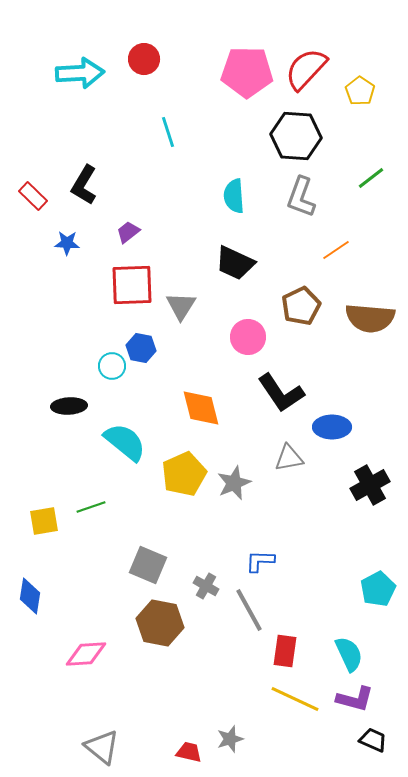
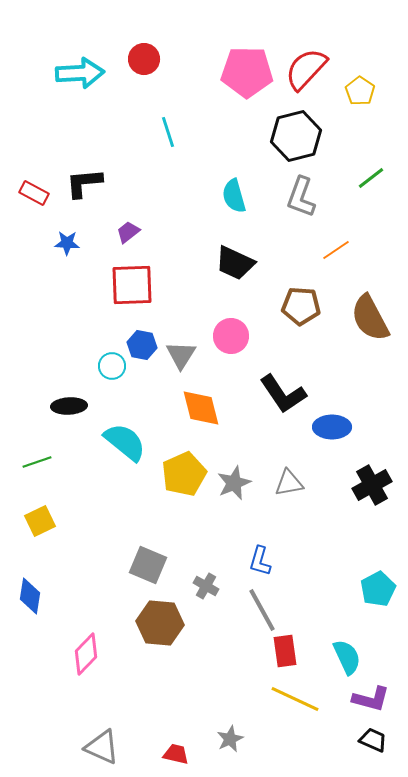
black hexagon at (296, 136): rotated 18 degrees counterclockwise
black L-shape at (84, 185): moved 2 px up; rotated 54 degrees clockwise
red rectangle at (33, 196): moved 1 px right, 3 px up; rotated 16 degrees counterclockwise
cyan semicircle at (234, 196): rotated 12 degrees counterclockwise
gray triangle at (181, 306): moved 49 px down
brown pentagon at (301, 306): rotated 30 degrees clockwise
brown semicircle at (370, 318): rotated 57 degrees clockwise
pink circle at (248, 337): moved 17 px left, 1 px up
blue hexagon at (141, 348): moved 1 px right, 3 px up
black L-shape at (281, 393): moved 2 px right, 1 px down
gray triangle at (289, 458): moved 25 px down
black cross at (370, 485): moved 2 px right
green line at (91, 507): moved 54 px left, 45 px up
yellow square at (44, 521): moved 4 px left; rotated 16 degrees counterclockwise
blue L-shape at (260, 561): rotated 76 degrees counterclockwise
gray line at (249, 610): moved 13 px right
brown hexagon at (160, 623): rotated 6 degrees counterclockwise
red rectangle at (285, 651): rotated 16 degrees counterclockwise
pink diamond at (86, 654): rotated 42 degrees counterclockwise
cyan semicircle at (349, 654): moved 2 px left, 3 px down
purple L-shape at (355, 699): moved 16 px right
gray star at (230, 739): rotated 8 degrees counterclockwise
gray triangle at (102, 747): rotated 15 degrees counterclockwise
red trapezoid at (189, 752): moved 13 px left, 2 px down
